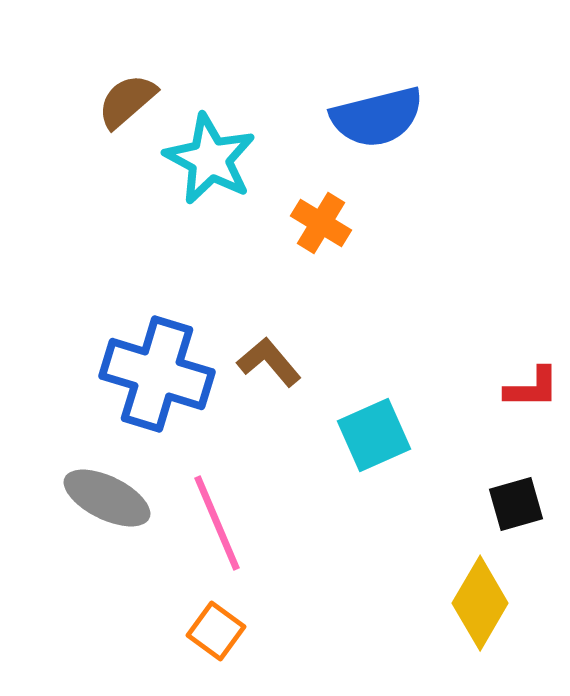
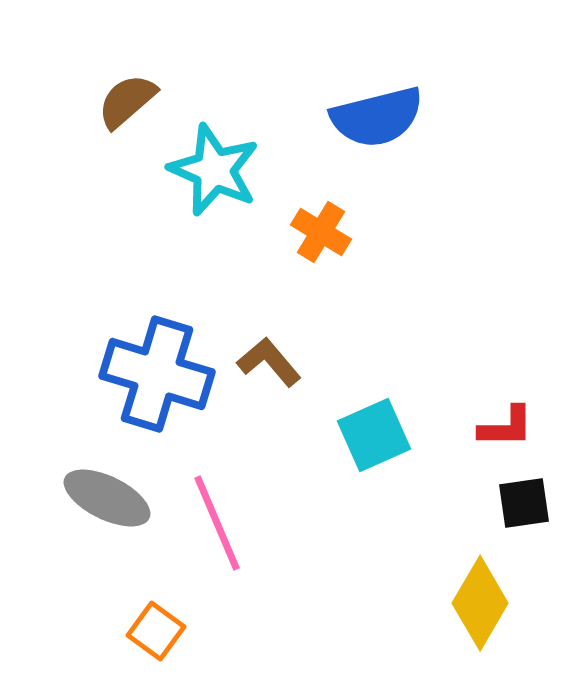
cyan star: moved 4 px right, 11 px down; rotated 4 degrees counterclockwise
orange cross: moved 9 px down
red L-shape: moved 26 px left, 39 px down
black square: moved 8 px right, 1 px up; rotated 8 degrees clockwise
orange square: moved 60 px left
